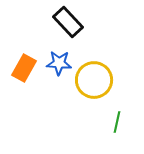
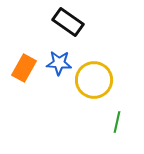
black rectangle: rotated 12 degrees counterclockwise
